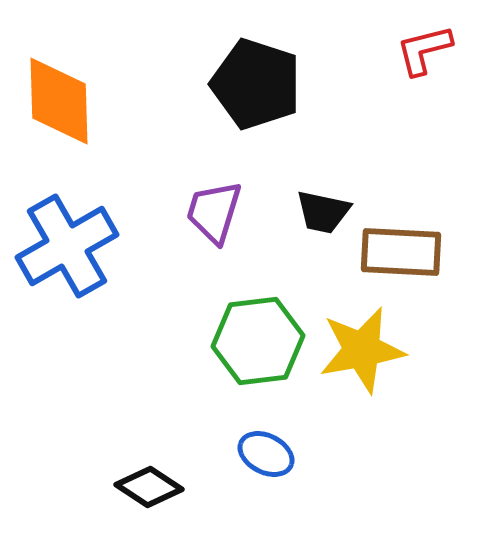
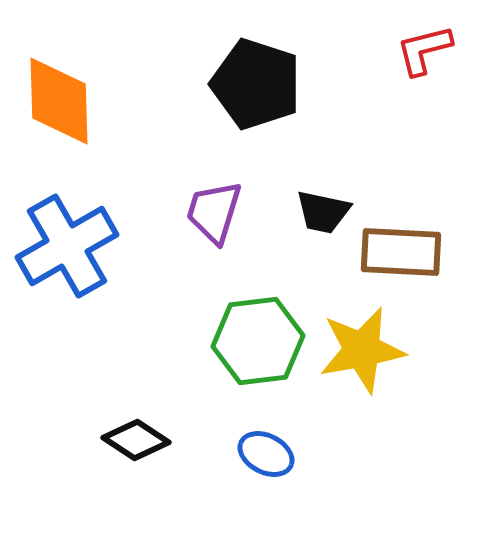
black diamond: moved 13 px left, 47 px up
